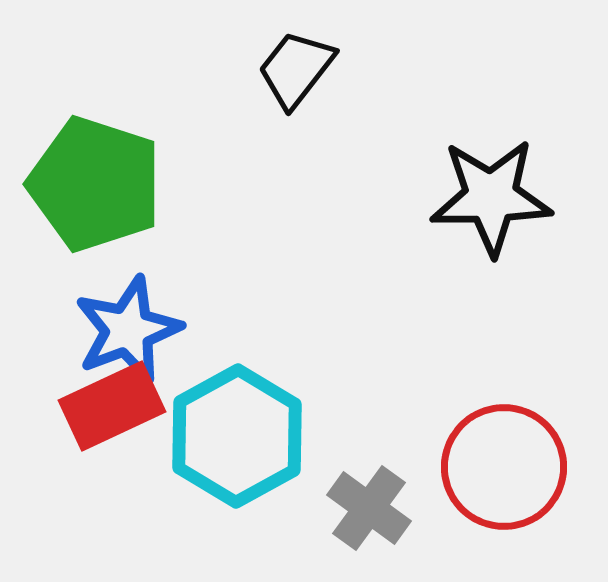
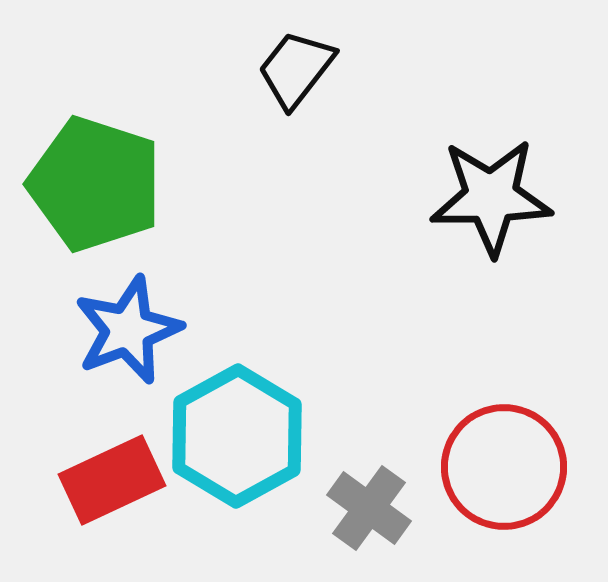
red rectangle: moved 74 px down
